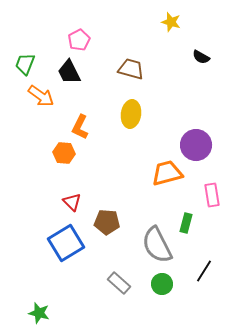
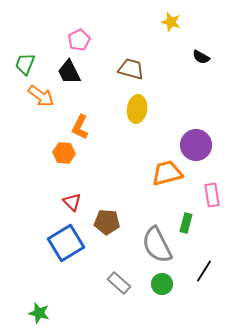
yellow ellipse: moved 6 px right, 5 px up
